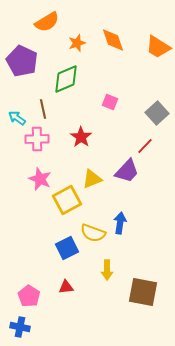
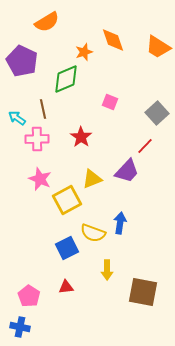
orange star: moved 7 px right, 9 px down
